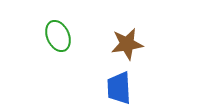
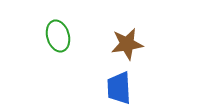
green ellipse: rotated 8 degrees clockwise
